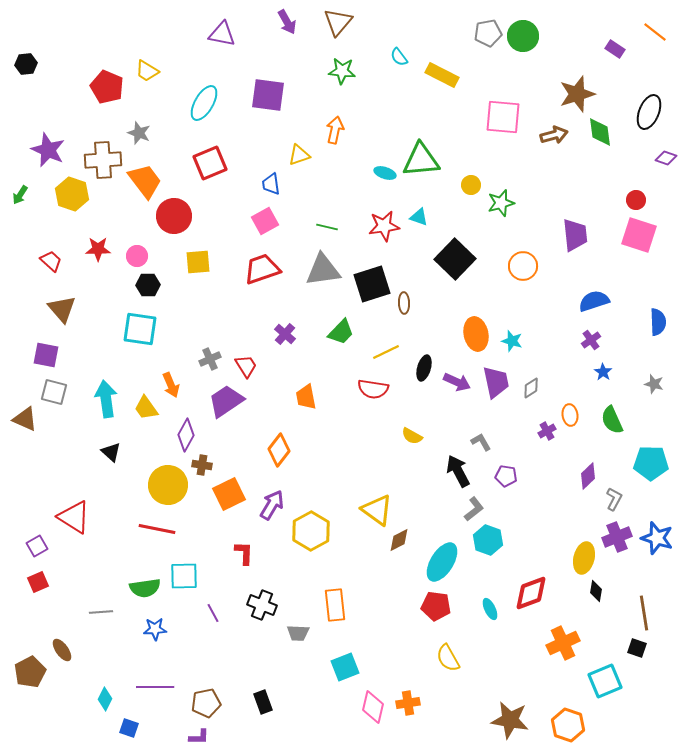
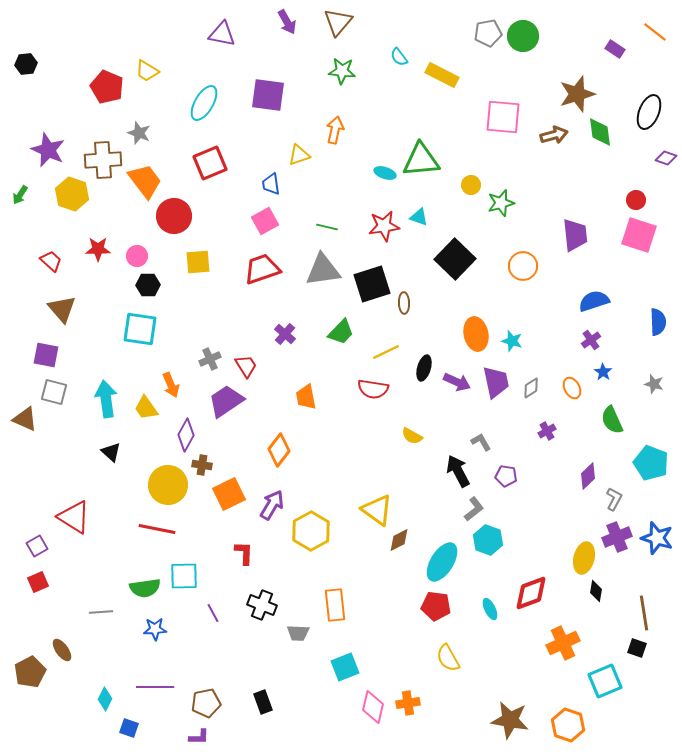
orange ellipse at (570, 415): moved 2 px right, 27 px up; rotated 20 degrees counterclockwise
cyan pentagon at (651, 463): rotated 20 degrees clockwise
